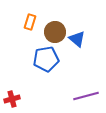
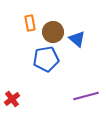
orange rectangle: moved 1 px down; rotated 28 degrees counterclockwise
brown circle: moved 2 px left
red cross: rotated 21 degrees counterclockwise
